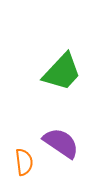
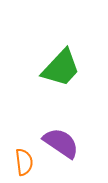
green trapezoid: moved 1 px left, 4 px up
